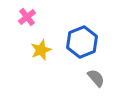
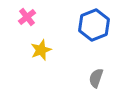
blue hexagon: moved 12 px right, 17 px up
gray semicircle: rotated 120 degrees counterclockwise
